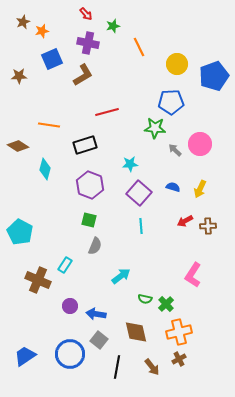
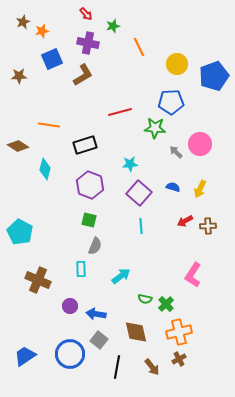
red line at (107, 112): moved 13 px right
gray arrow at (175, 150): moved 1 px right, 2 px down
cyan rectangle at (65, 265): moved 16 px right, 4 px down; rotated 35 degrees counterclockwise
